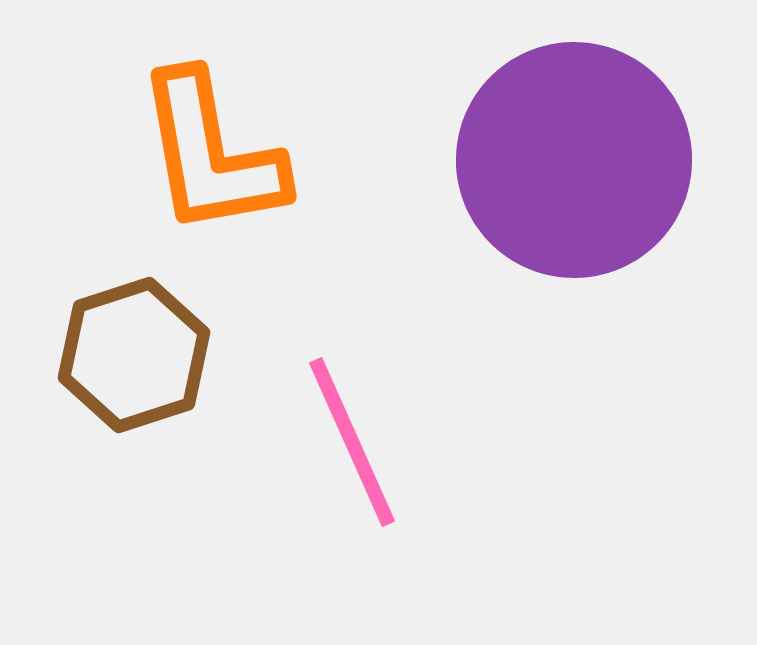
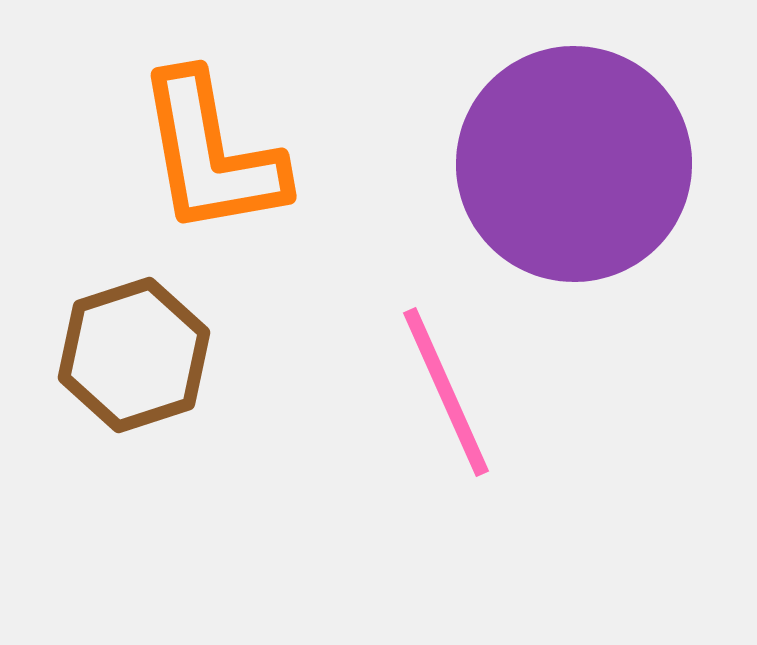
purple circle: moved 4 px down
pink line: moved 94 px right, 50 px up
